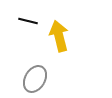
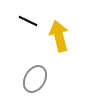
black line: rotated 12 degrees clockwise
